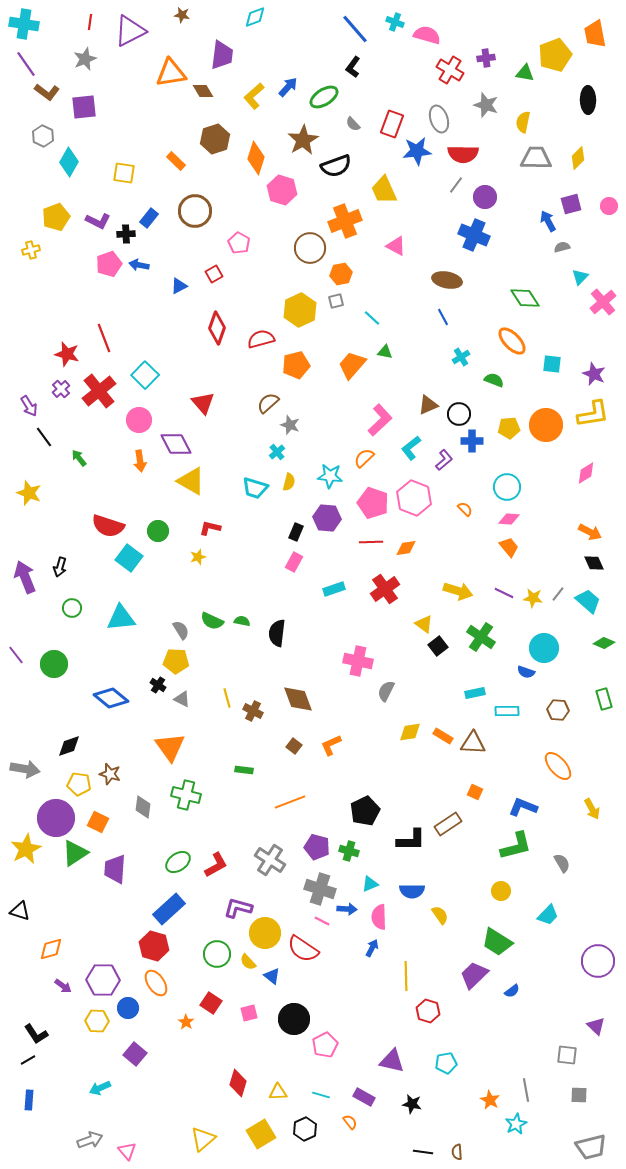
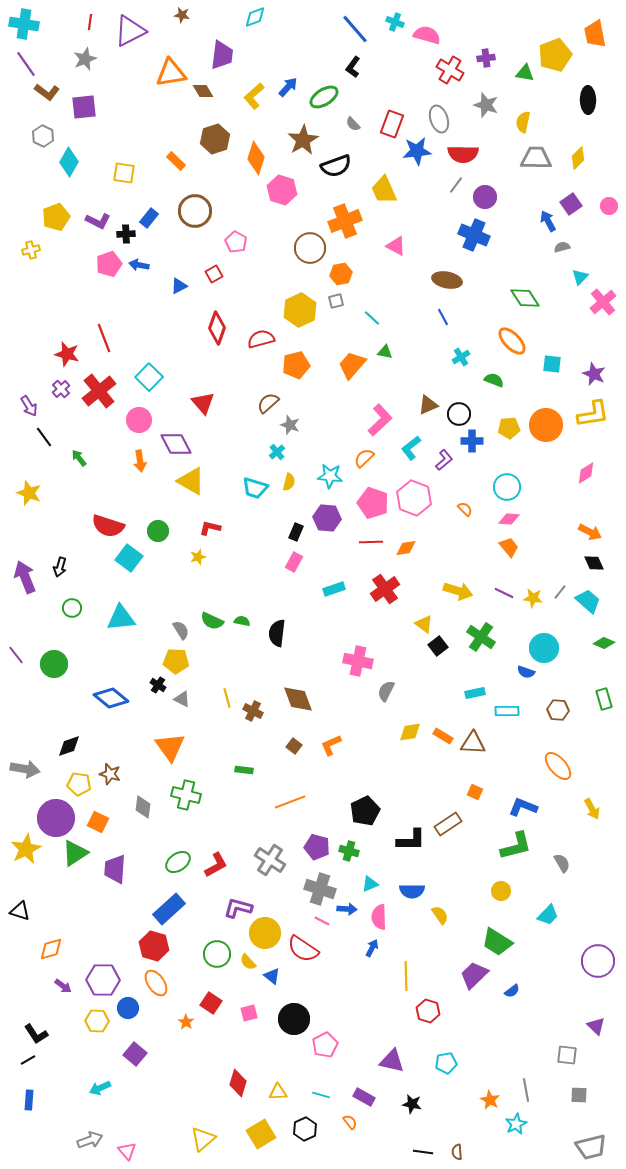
purple square at (571, 204): rotated 20 degrees counterclockwise
pink pentagon at (239, 243): moved 3 px left, 1 px up
cyan square at (145, 375): moved 4 px right, 2 px down
gray line at (558, 594): moved 2 px right, 2 px up
